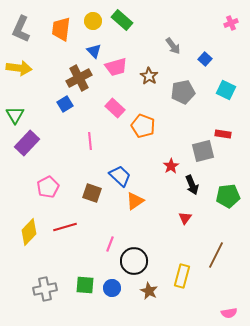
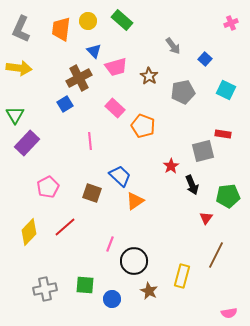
yellow circle at (93, 21): moved 5 px left
red triangle at (185, 218): moved 21 px right
red line at (65, 227): rotated 25 degrees counterclockwise
blue circle at (112, 288): moved 11 px down
